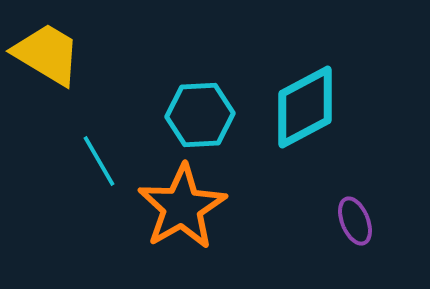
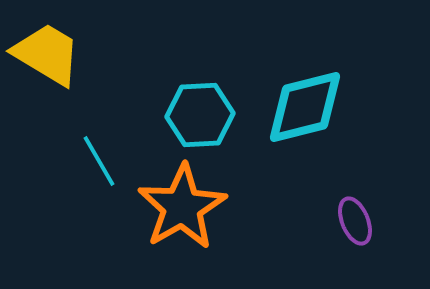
cyan diamond: rotated 14 degrees clockwise
